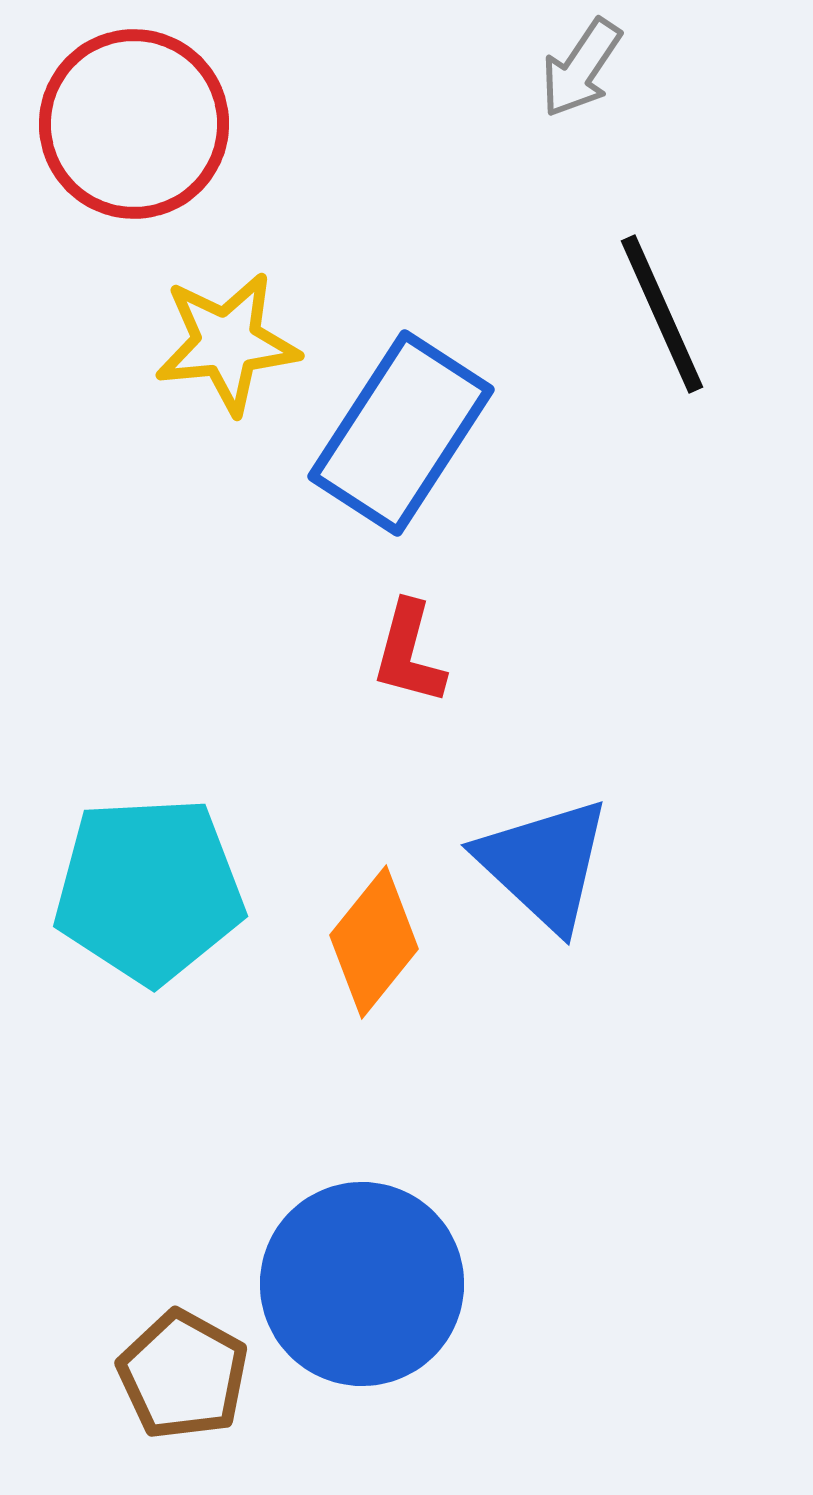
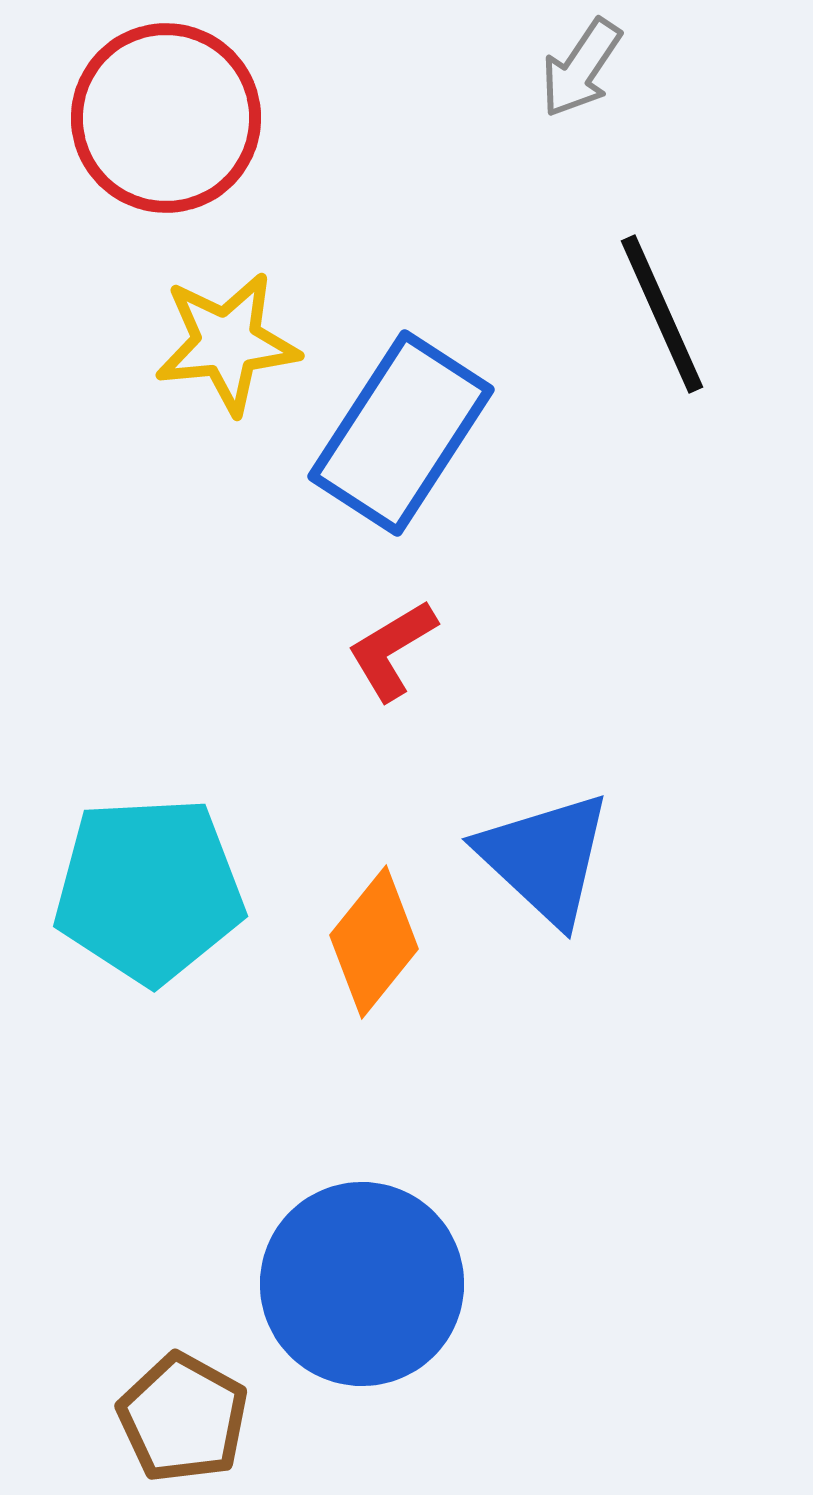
red circle: moved 32 px right, 6 px up
red L-shape: moved 17 px left, 3 px up; rotated 44 degrees clockwise
blue triangle: moved 1 px right, 6 px up
brown pentagon: moved 43 px down
